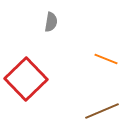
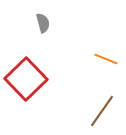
gray semicircle: moved 8 px left, 1 px down; rotated 24 degrees counterclockwise
brown line: rotated 32 degrees counterclockwise
